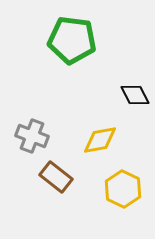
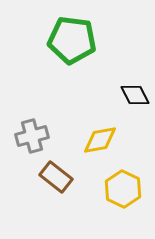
gray cross: rotated 36 degrees counterclockwise
